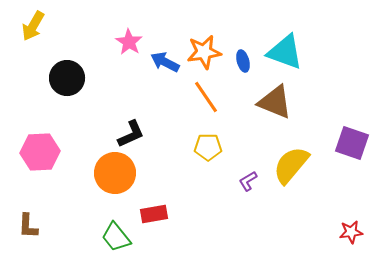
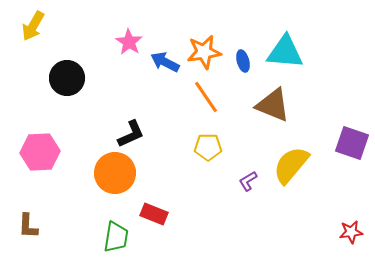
cyan triangle: rotated 15 degrees counterclockwise
brown triangle: moved 2 px left, 3 px down
red rectangle: rotated 32 degrees clockwise
green trapezoid: rotated 132 degrees counterclockwise
